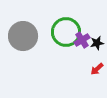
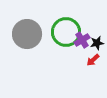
gray circle: moved 4 px right, 2 px up
red arrow: moved 4 px left, 9 px up
